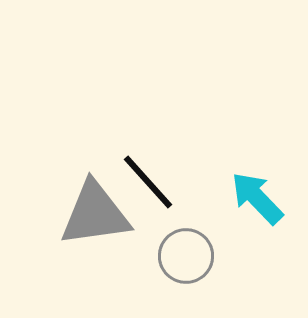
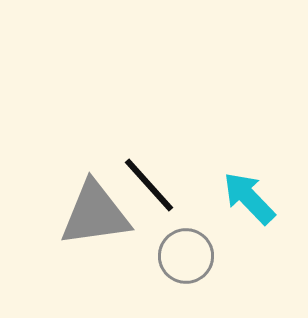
black line: moved 1 px right, 3 px down
cyan arrow: moved 8 px left
